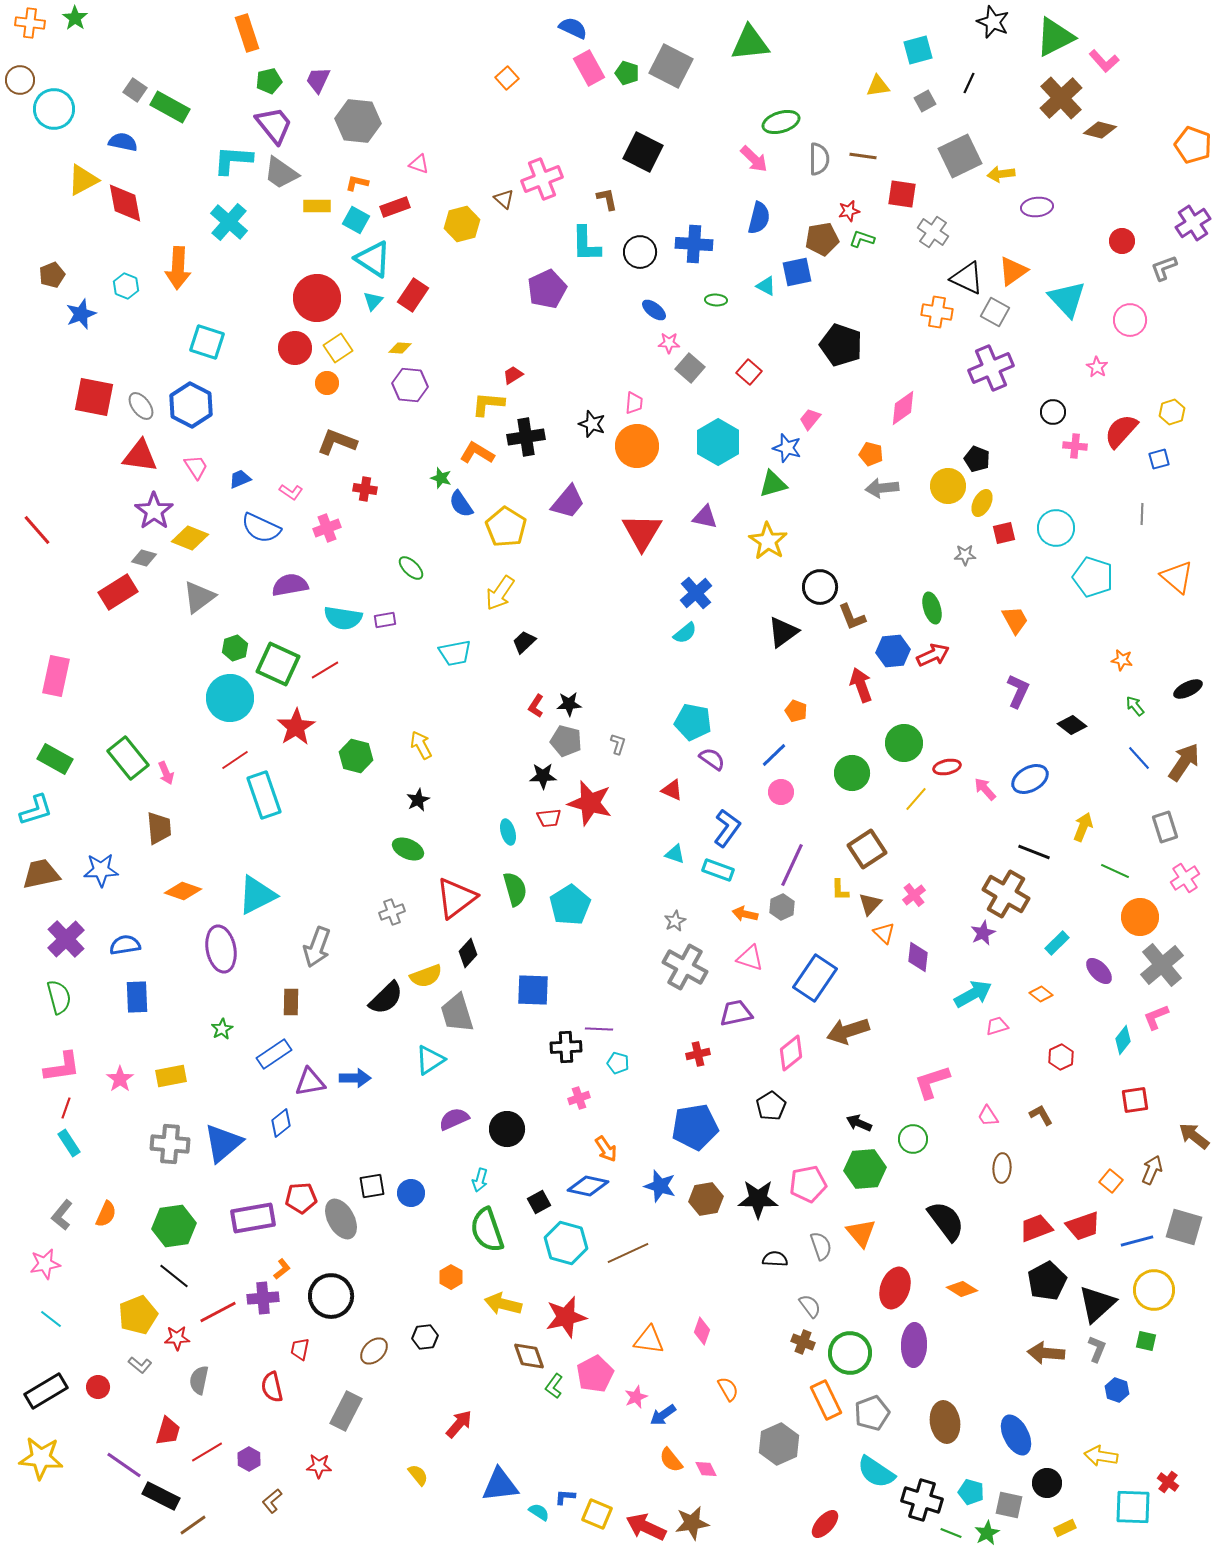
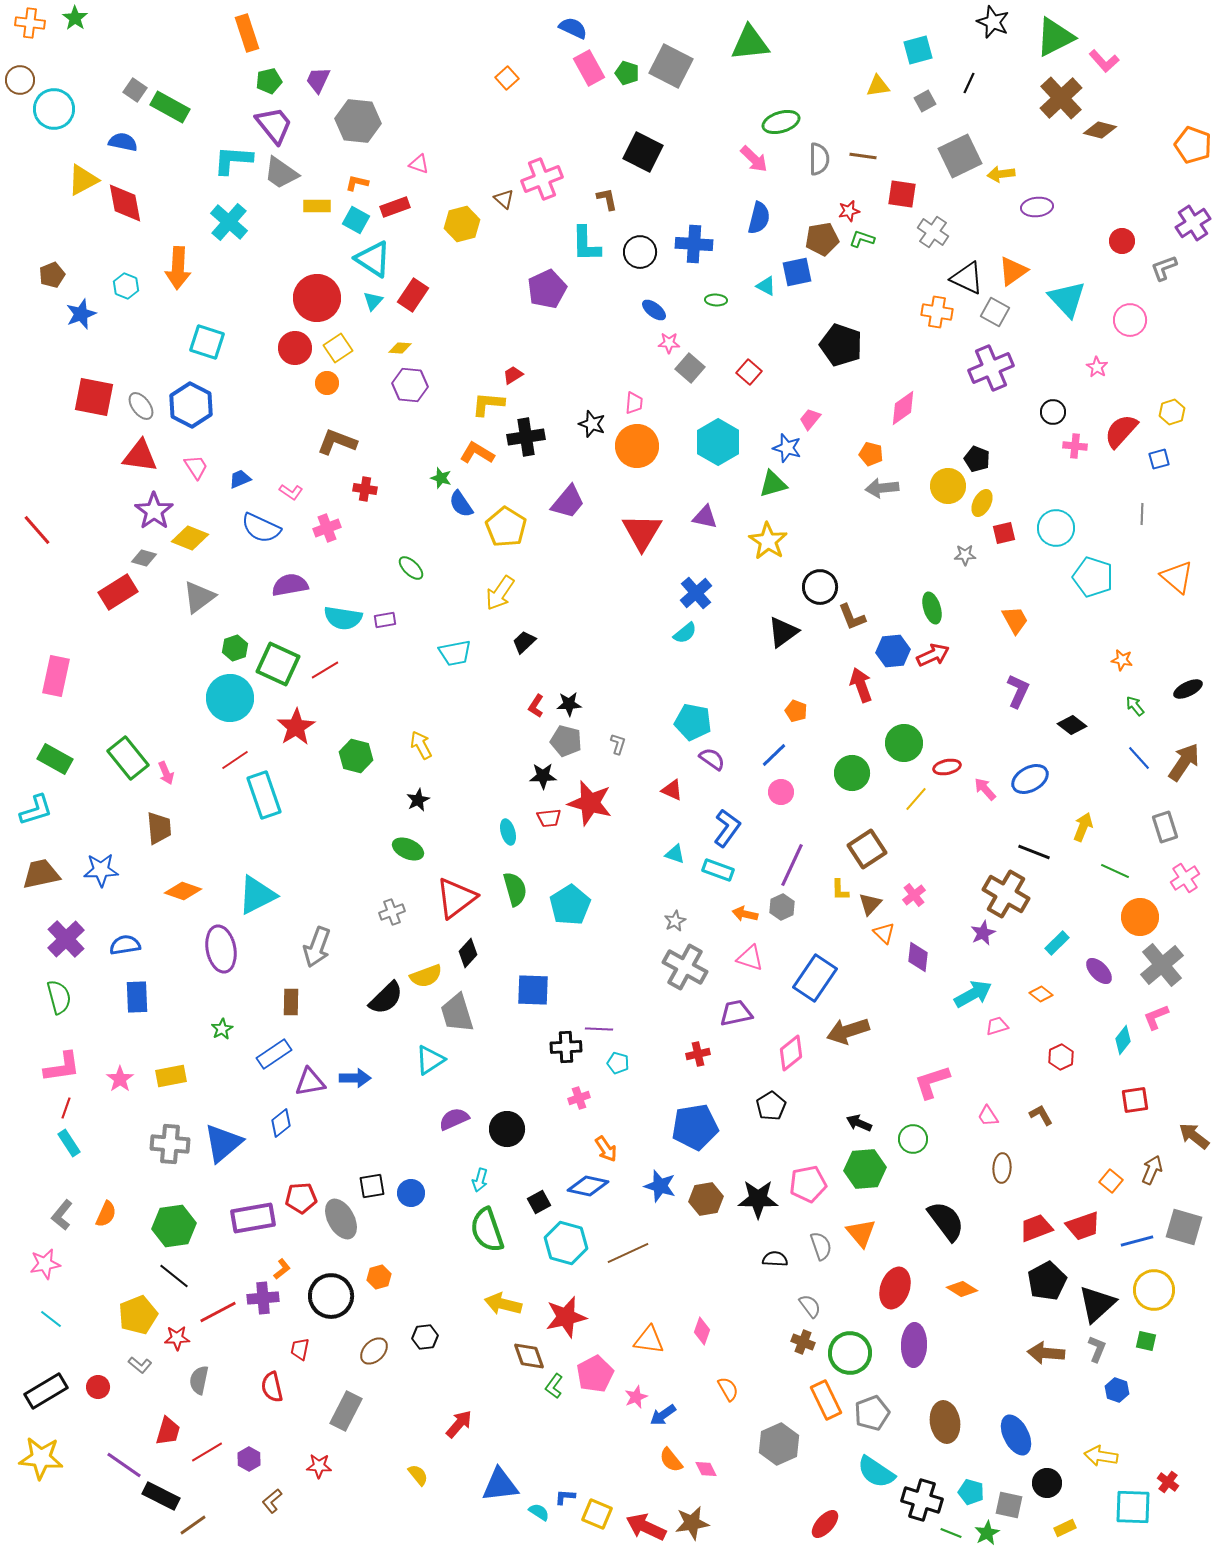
orange hexagon at (451, 1277): moved 72 px left; rotated 15 degrees clockwise
